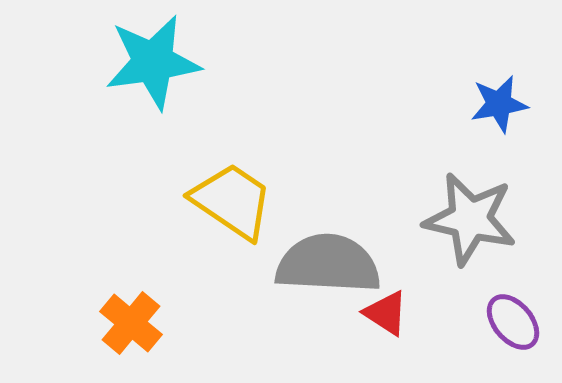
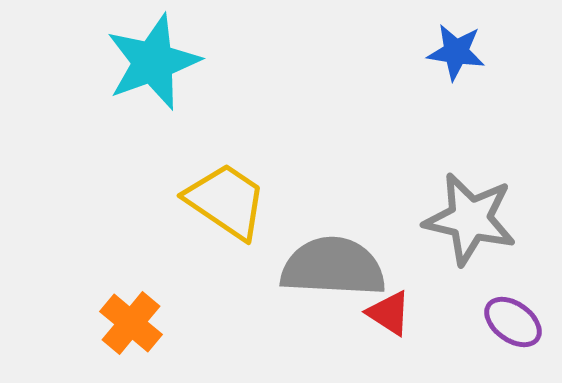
cyan star: rotated 12 degrees counterclockwise
blue star: moved 43 px left, 52 px up; rotated 18 degrees clockwise
yellow trapezoid: moved 6 px left
gray semicircle: moved 5 px right, 3 px down
red triangle: moved 3 px right
purple ellipse: rotated 14 degrees counterclockwise
